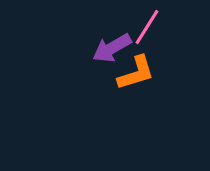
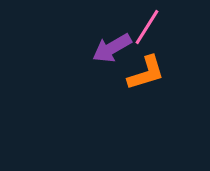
orange L-shape: moved 10 px right
